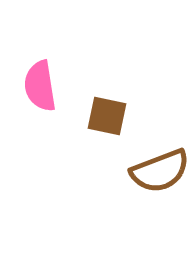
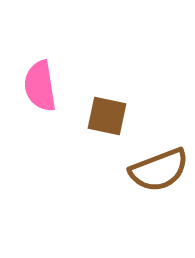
brown semicircle: moved 1 px left, 1 px up
